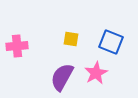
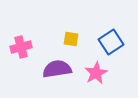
blue square: rotated 35 degrees clockwise
pink cross: moved 4 px right, 1 px down; rotated 10 degrees counterclockwise
purple semicircle: moved 5 px left, 8 px up; rotated 52 degrees clockwise
